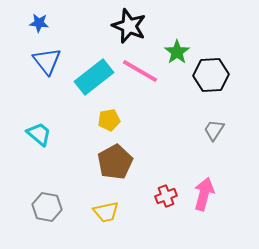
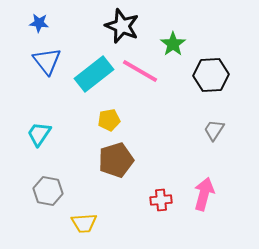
black star: moved 7 px left
green star: moved 4 px left, 8 px up
cyan rectangle: moved 3 px up
cyan trapezoid: rotated 96 degrees counterclockwise
brown pentagon: moved 1 px right, 2 px up; rotated 12 degrees clockwise
red cross: moved 5 px left, 4 px down; rotated 15 degrees clockwise
gray hexagon: moved 1 px right, 16 px up
yellow trapezoid: moved 22 px left, 11 px down; rotated 8 degrees clockwise
